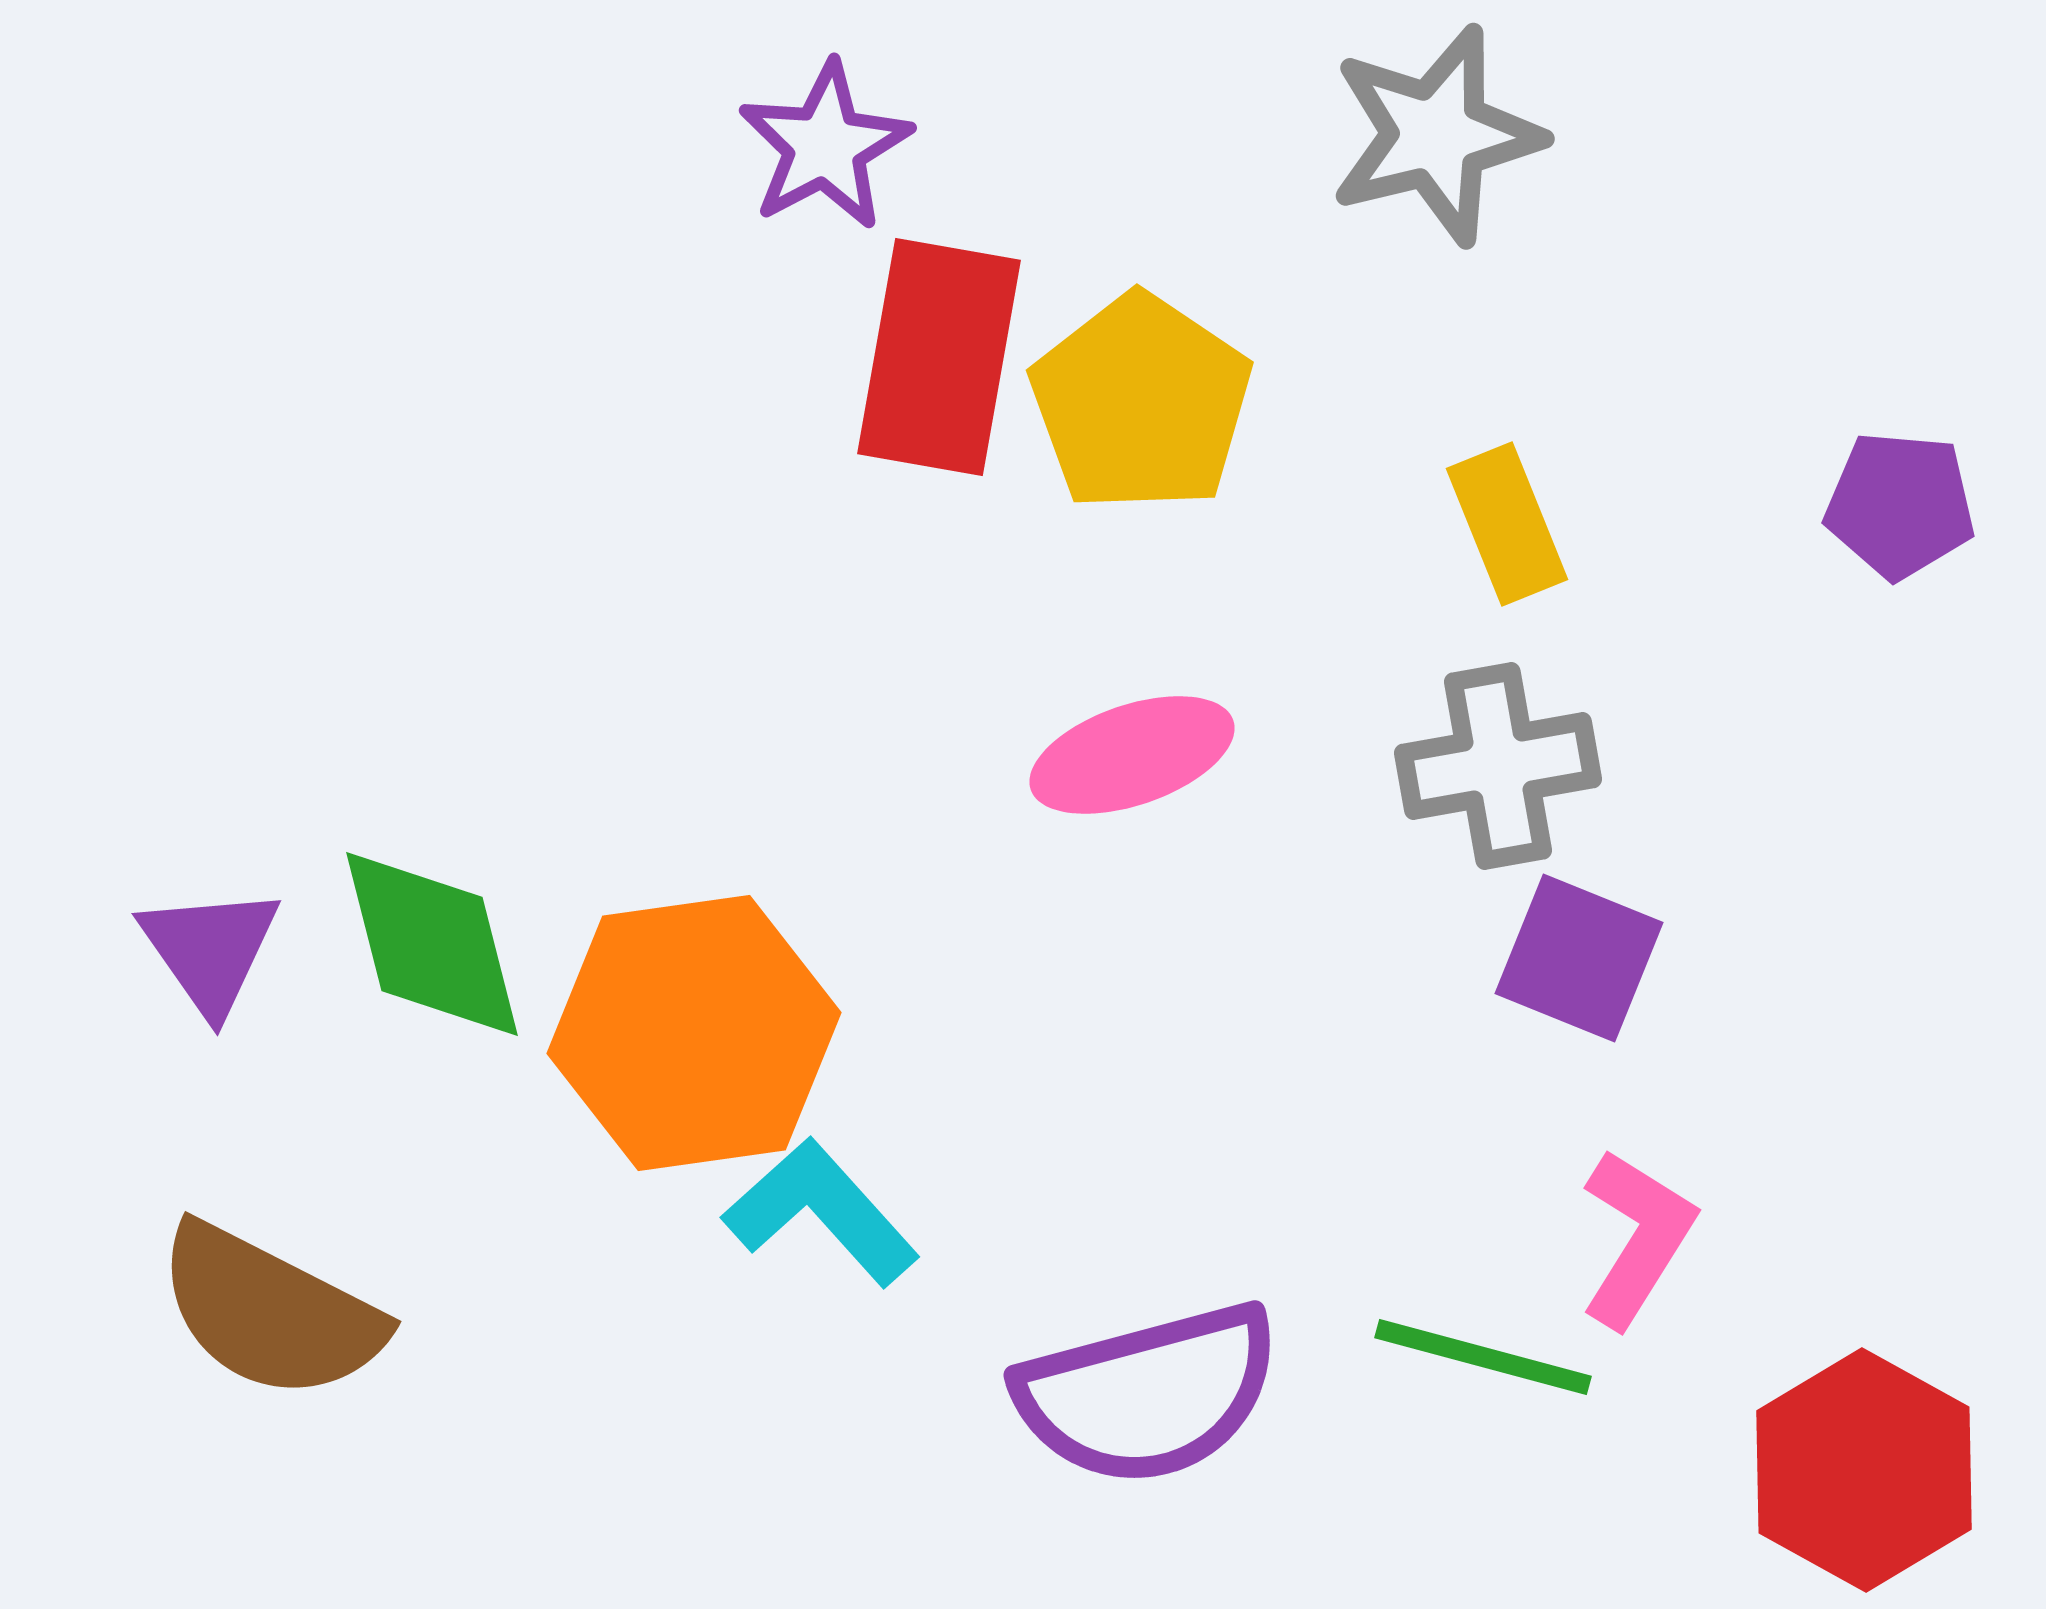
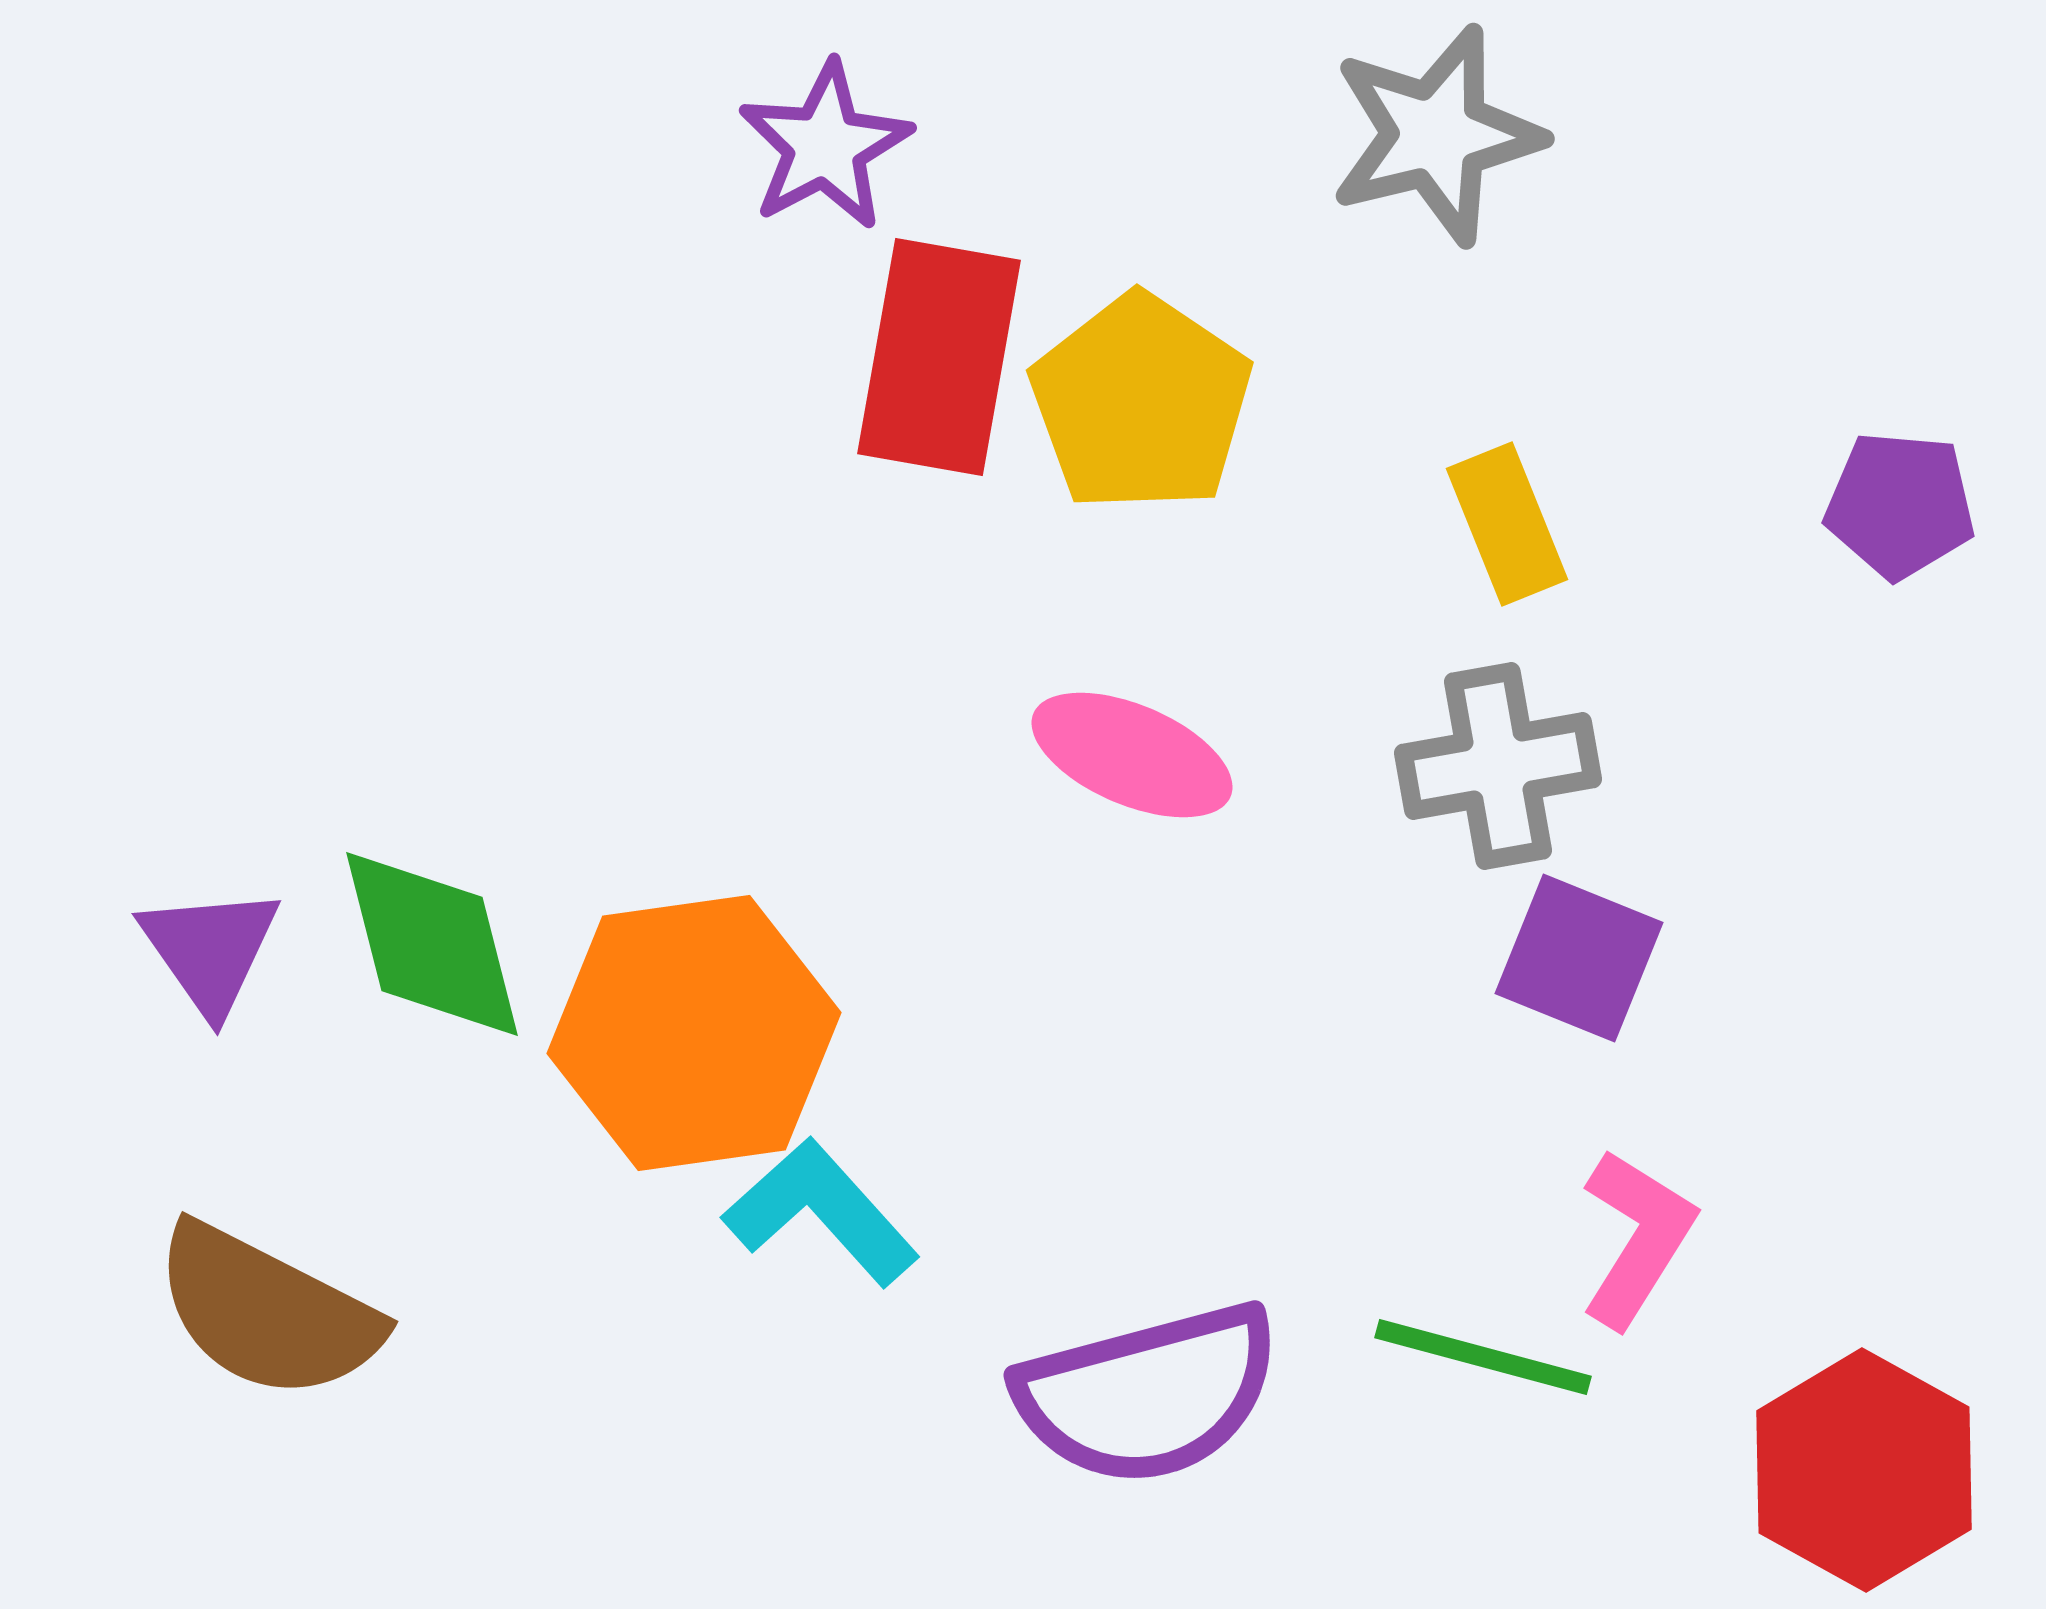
pink ellipse: rotated 42 degrees clockwise
brown semicircle: moved 3 px left
